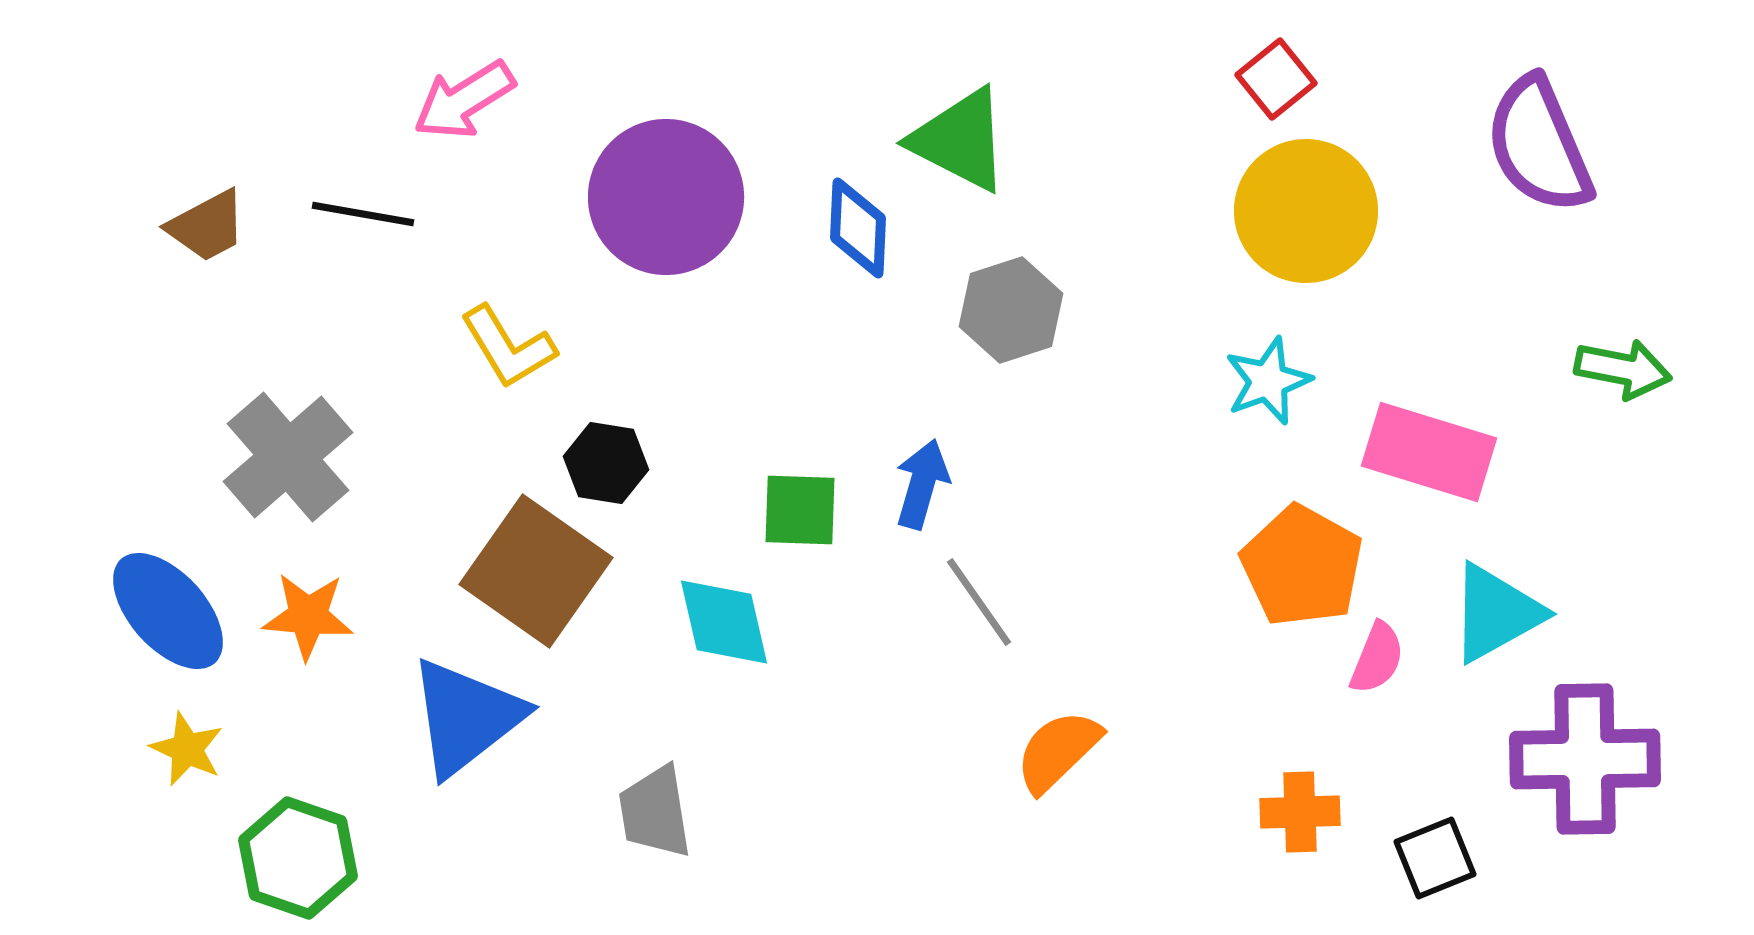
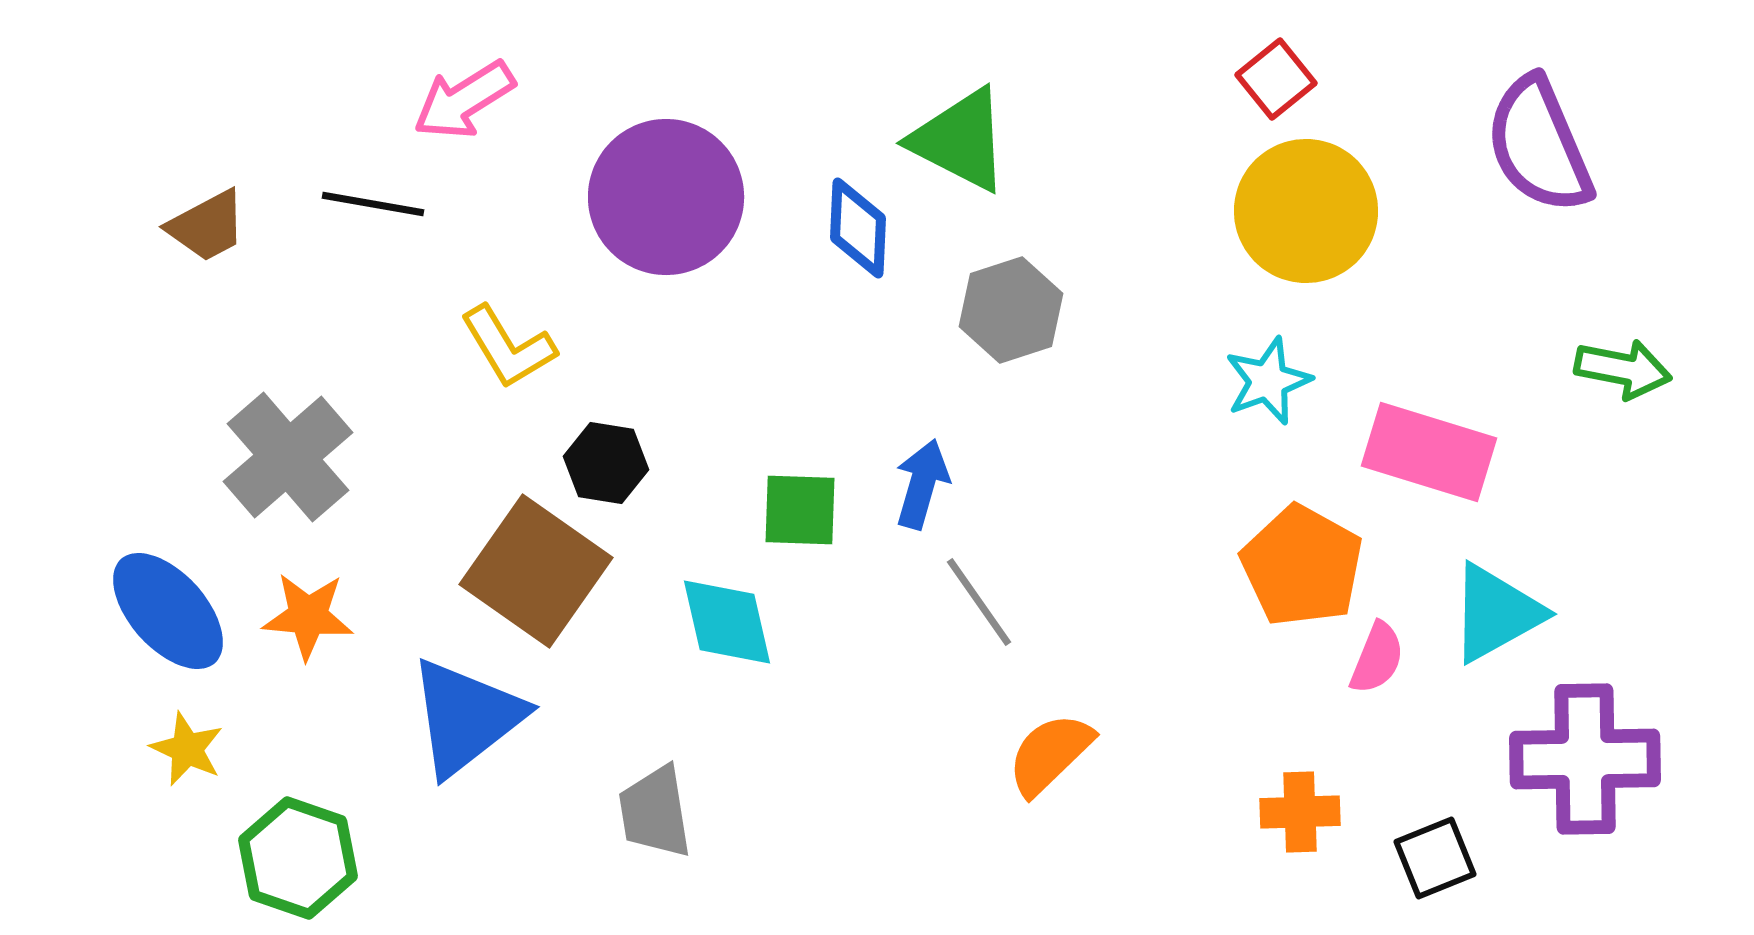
black line: moved 10 px right, 10 px up
cyan diamond: moved 3 px right
orange semicircle: moved 8 px left, 3 px down
